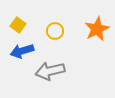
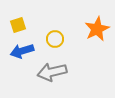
yellow square: rotated 35 degrees clockwise
yellow circle: moved 8 px down
gray arrow: moved 2 px right, 1 px down
